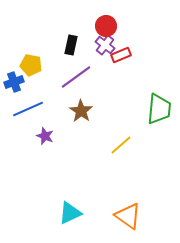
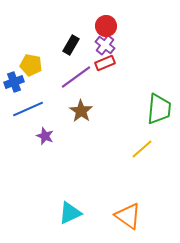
black rectangle: rotated 18 degrees clockwise
red rectangle: moved 16 px left, 8 px down
yellow line: moved 21 px right, 4 px down
